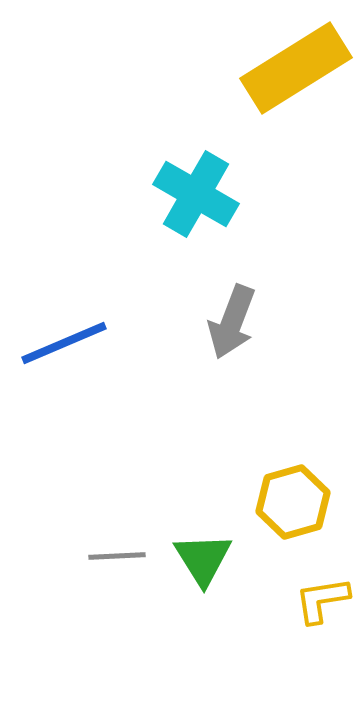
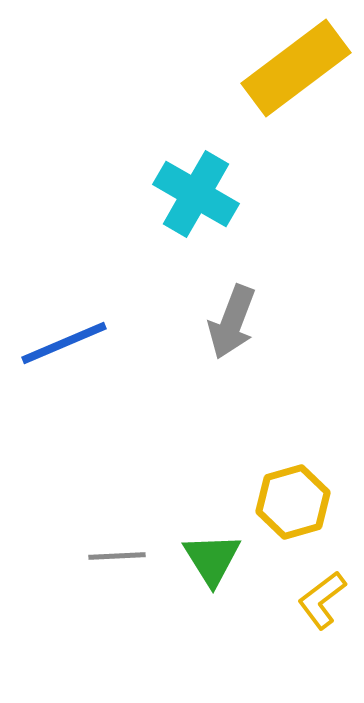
yellow rectangle: rotated 5 degrees counterclockwise
green triangle: moved 9 px right
yellow L-shape: rotated 28 degrees counterclockwise
